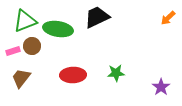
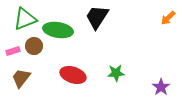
black trapezoid: rotated 32 degrees counterclockwise
green triangle: moved 2 px up
green ellipse: moved 1 px down
brown circle: moved 2 px right
red ellipse: rotated 20 degrees clockwise
